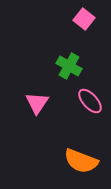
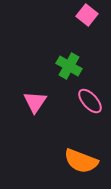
pink square: moved 3 px right, 4 px up
pink triangle: moved 2 px left, 1 px up
